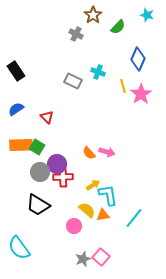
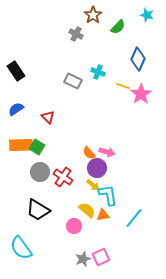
yellow line: rotated 56 degrees counterclockwise
red triangle: moved 1 px right
purple circle: moved 40 px right, 4 px down
red cross: rotated 36 degrees clockwise
yellow arrow: rotated 72 degrees clockwise
black trapezoid: moved 5 px down
cyan semicircle: moved 2 px right
pink square: rotated 24 degrees clockwise
